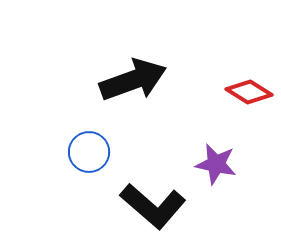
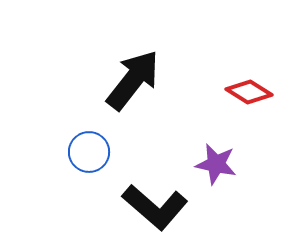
black arrow: rotated 32 degrees counterclockwise
black L-shape: moved 2 px right, 1 px down
